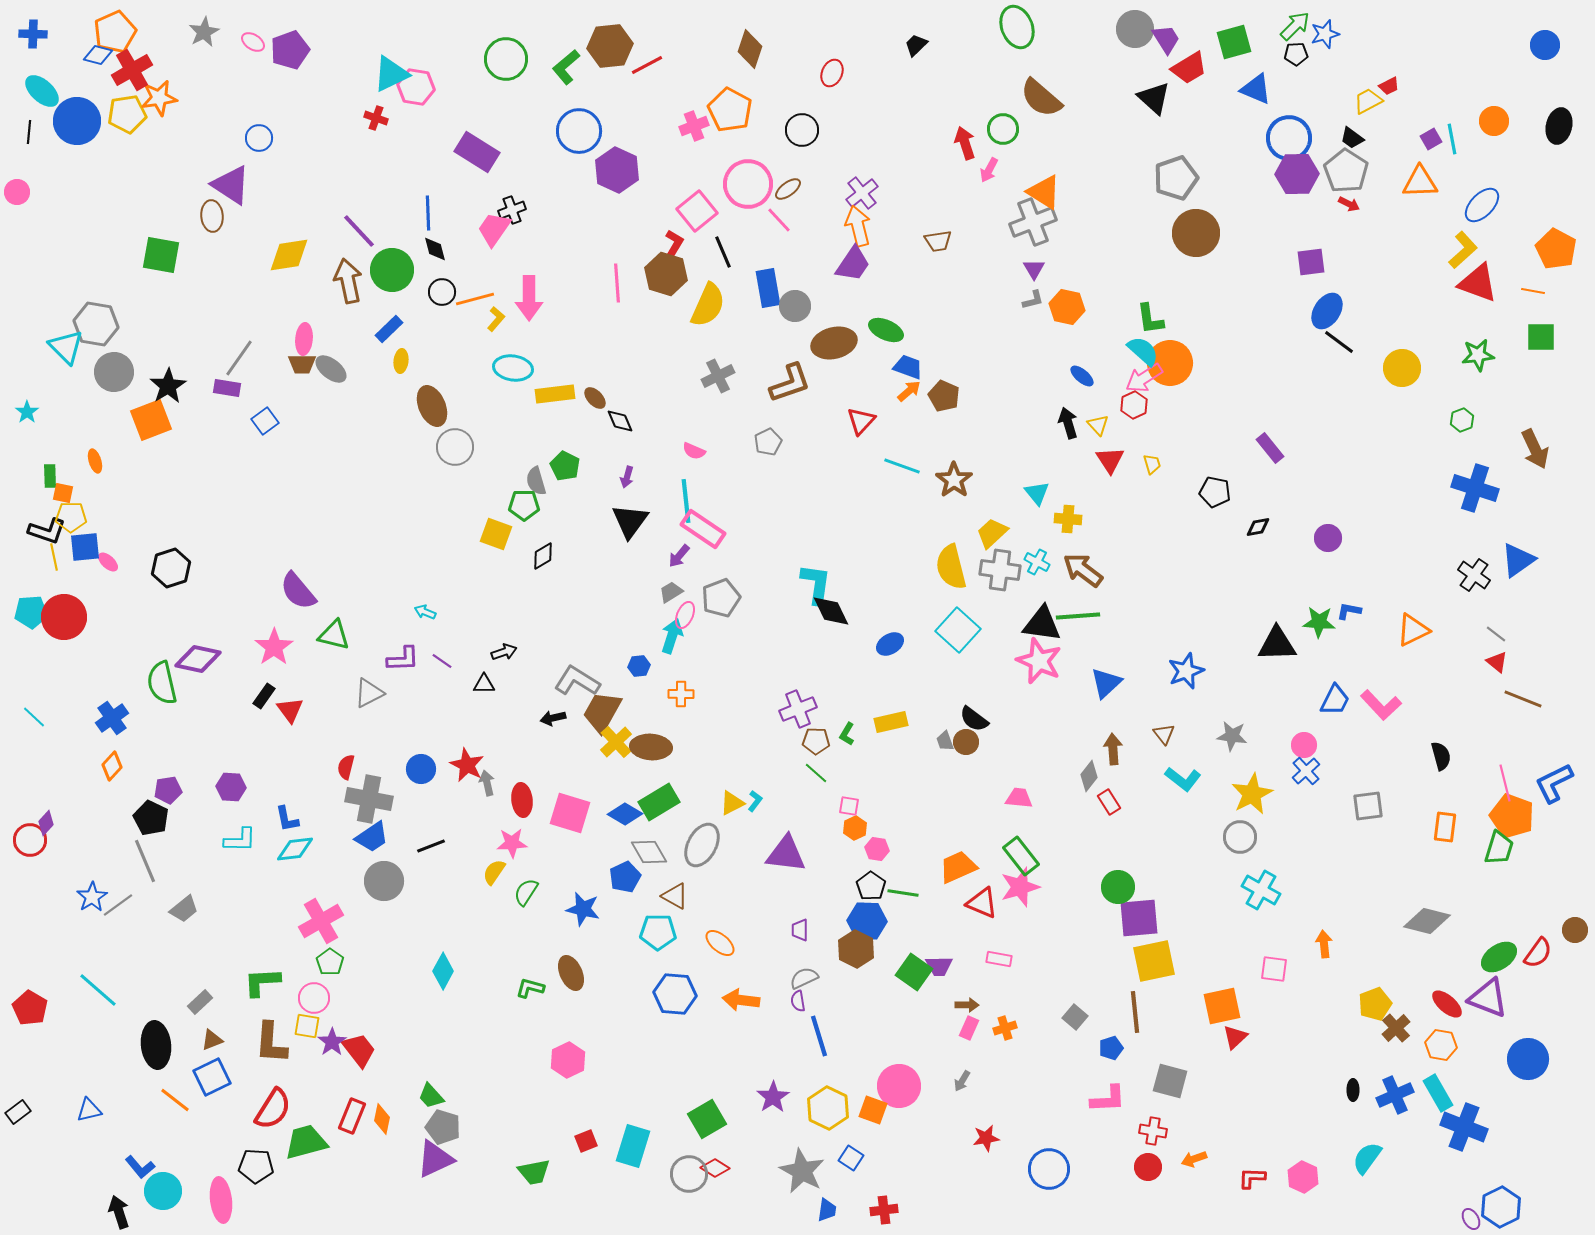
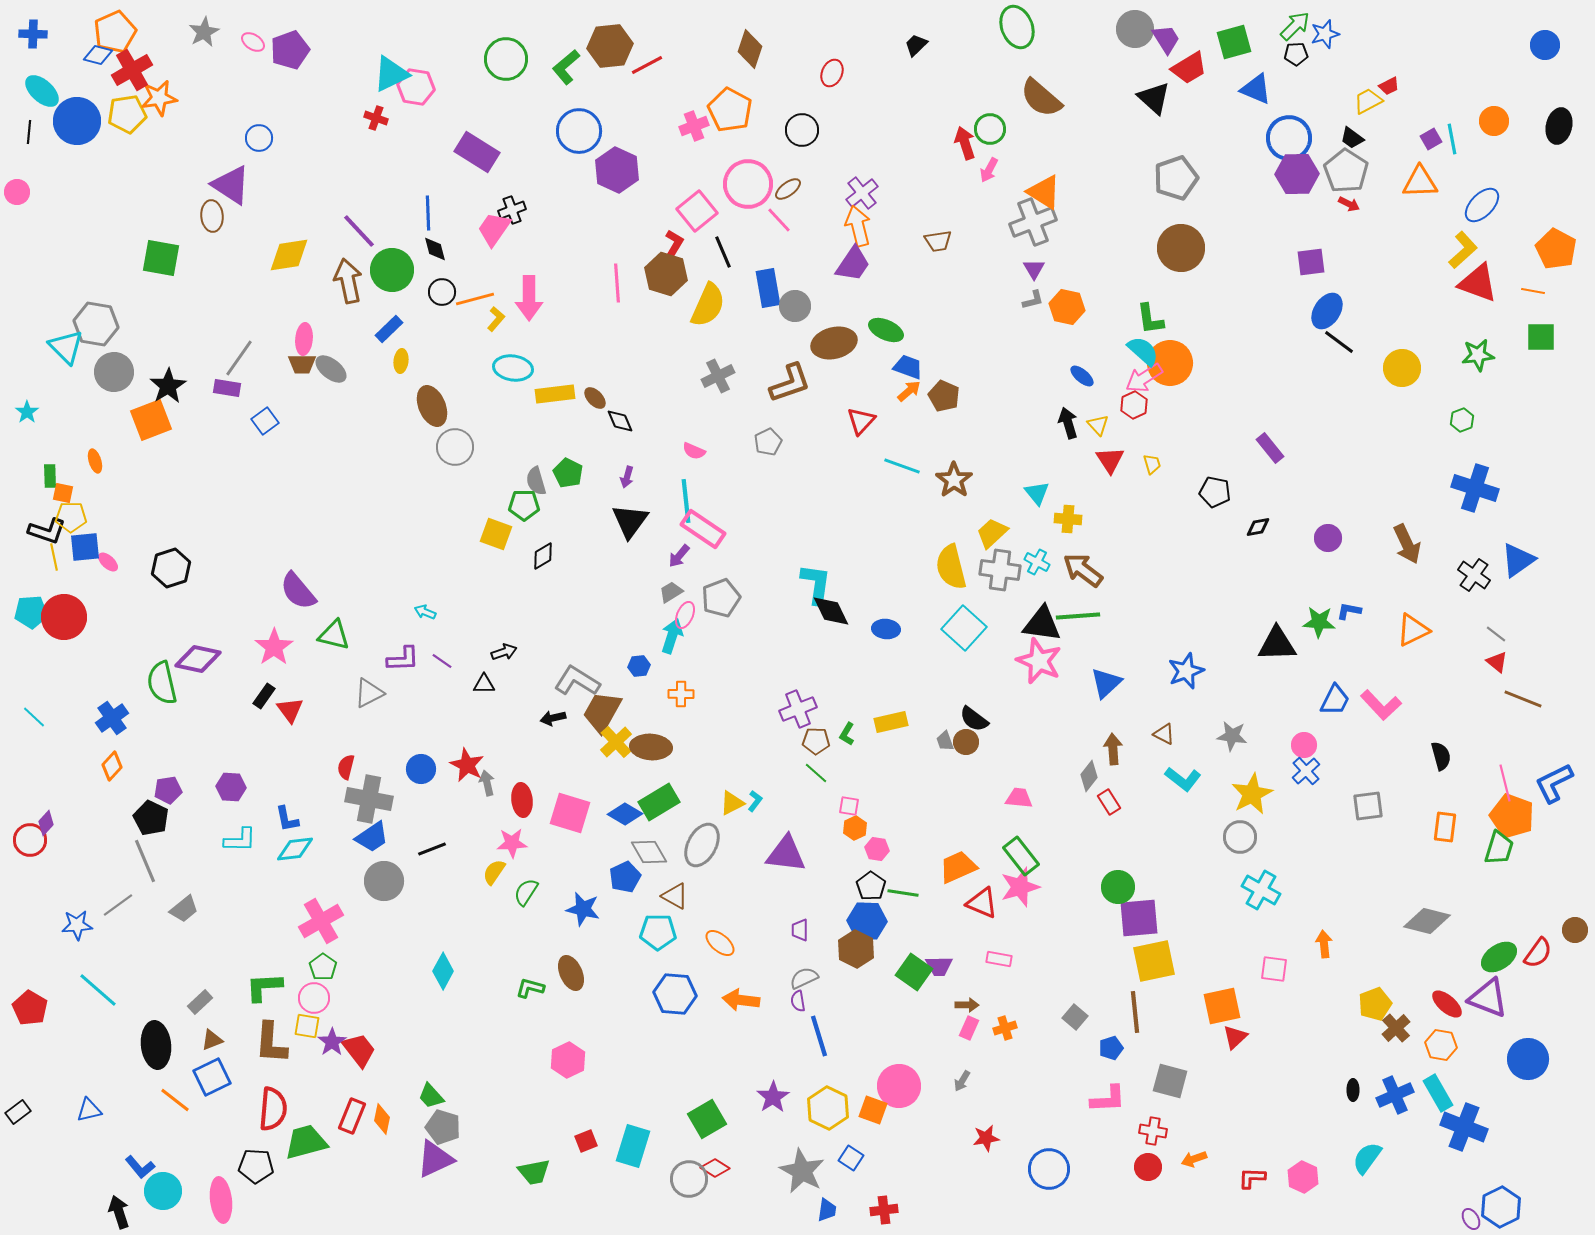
green circle at (1003, 129): moved 13 px left
brown circle at (1196, 233): moved 15 px left, 15 px down
green square at (161, 255): moved 3 px down
brown arrow at (1535, 449): moved 128 px left, 95 px down
green pentagon at (565, 466): moved 3 px right, 7 px down
cyan square at (958, 630): moved 6 px right, 2 px up
blue ellipse at (890, 644): moved 4 px left, 15 px up; rotated 36 degrees clockwise
brown triangle at (1164, 734): rotated 25 degrees counterclockwise
black line at (431, 846): moved 1 px right, 3 px down
blue star at (92, 897): moved 15 px left, 28 px down; rotated 28 degrees clockwise
green pentagon at (330, 962): moved 7 px left, 5 px down
green L-shape at (262, 982): moved 2 px right, 5 px down
red semicircle at (273, 1109): rotated 27 degrees counterclockwise
gray circle at (689, 1174): moved 5 px down
